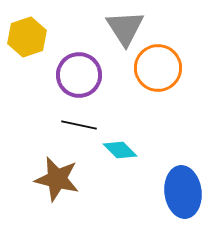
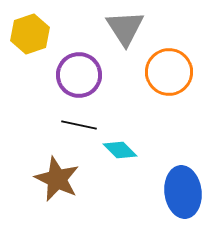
yellow hexagon: moved 3 px right, 3 px up
orange circle: moved 11 px right, 4 px down
brown star: rotated 12 degrees clockwise
